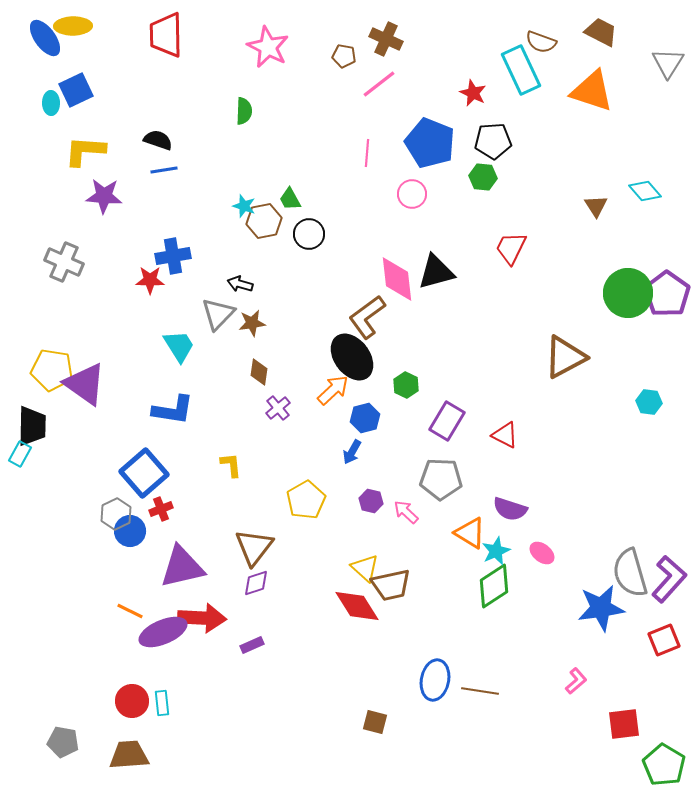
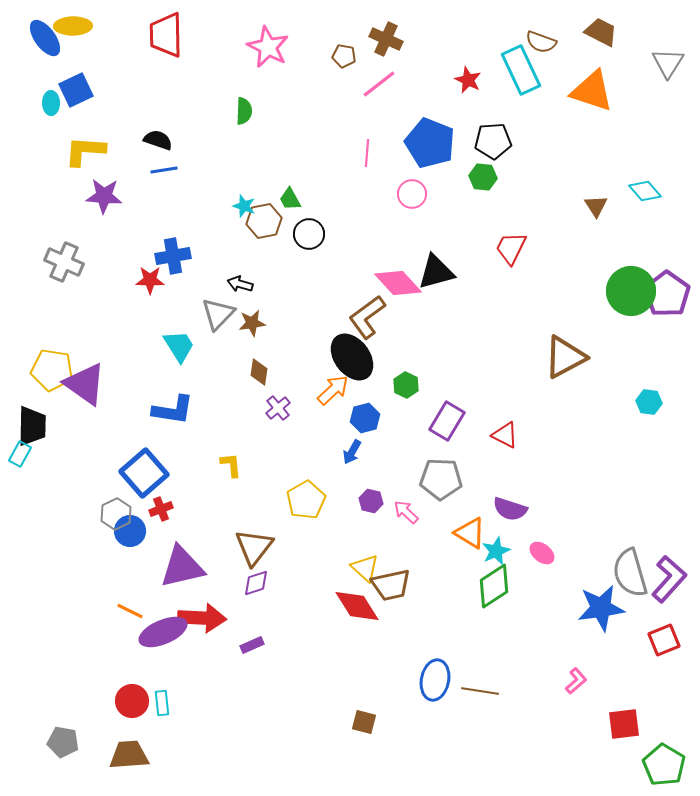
red star at (473, 93): moved 5 px left, 13 px up
pink diamond at (397, 279): moved 1 px right, 4 px down; rotated 36 degrees counterclockwise
green circle at (628, 293): moved 3 px right, 2 px up
brown square at (375, 722): moved 11 px left
